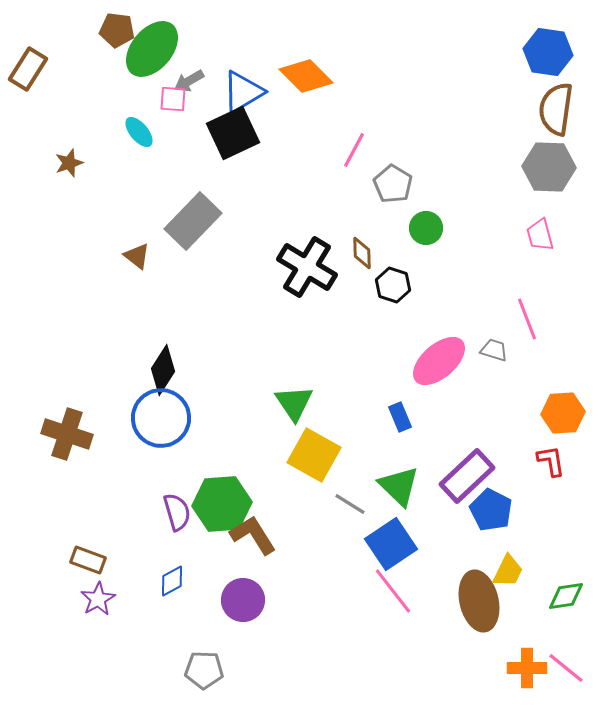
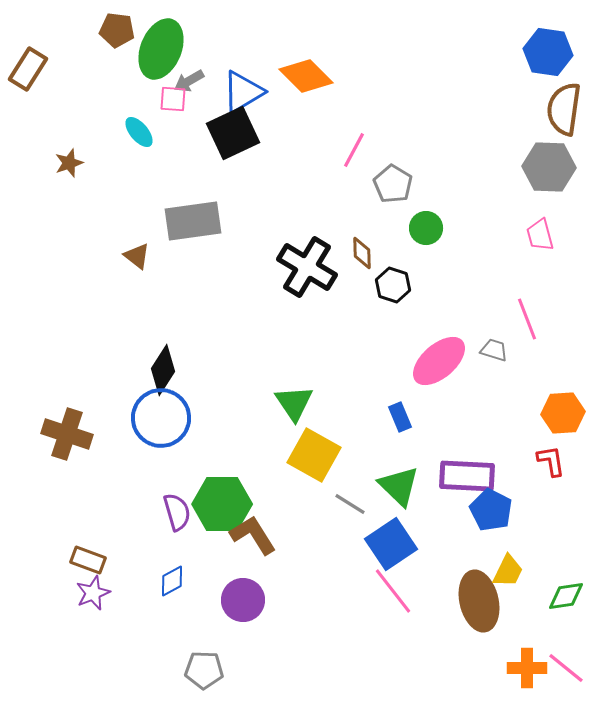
green ellipse at (152, 49): moved 9 px right; rotated 18 degrees counterclockwise
brown semicircle at (556, 109): moved 8 px right
gray rectangle at (193, 221): rotated 38 degrees clockwise
purple rectangle at (467, 476): rotated 46 degrees clockwise
green hexagon at (222, 504): rotated 4 degrees clockwise
purple star at (98, 599): moved 5 px left, 6 px up; rotated 8 degrees clockwise
